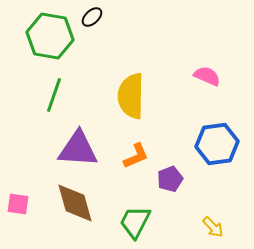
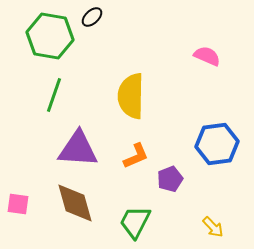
pink semicircle: moved 20 px up
